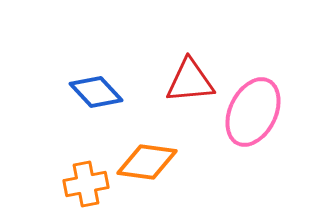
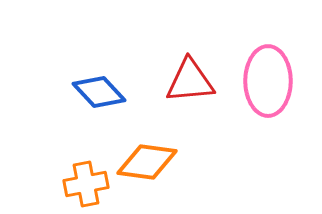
blue diamond: moved 3 px right
pink ellipse: moved 15 px right, 31 px up; rotated 26 degrees counterclockwise
